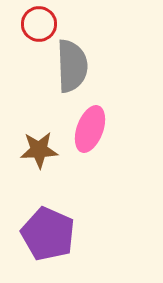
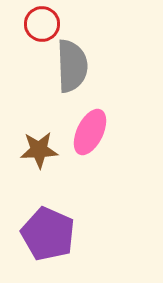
red circle: moved 3 px right
pink ellipse: moved 3 px down; rotated 6 degrees clockwise
